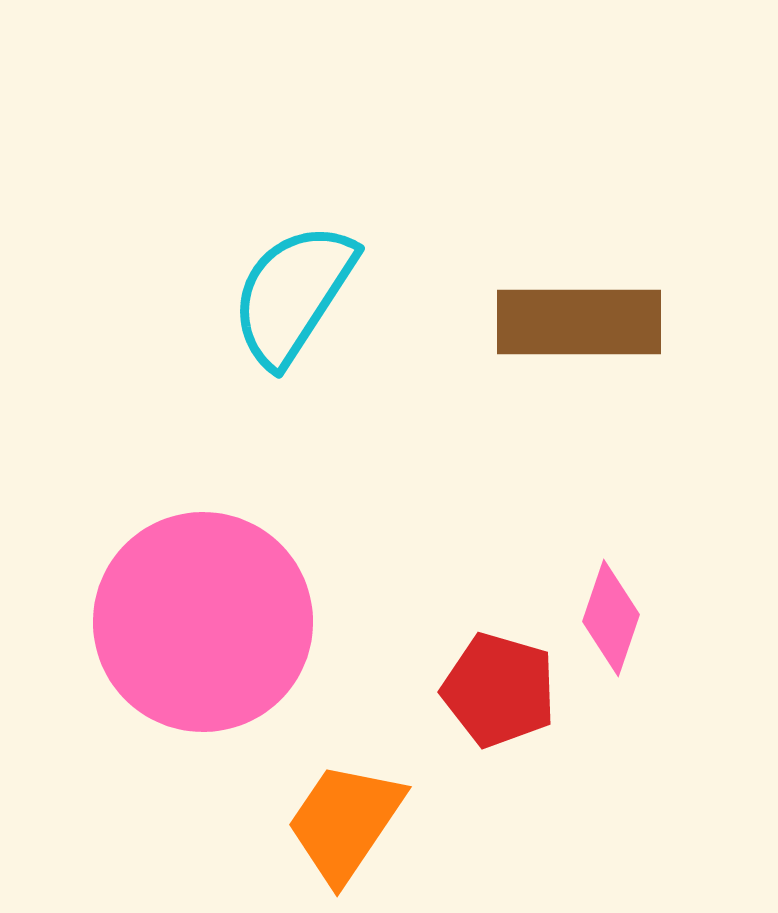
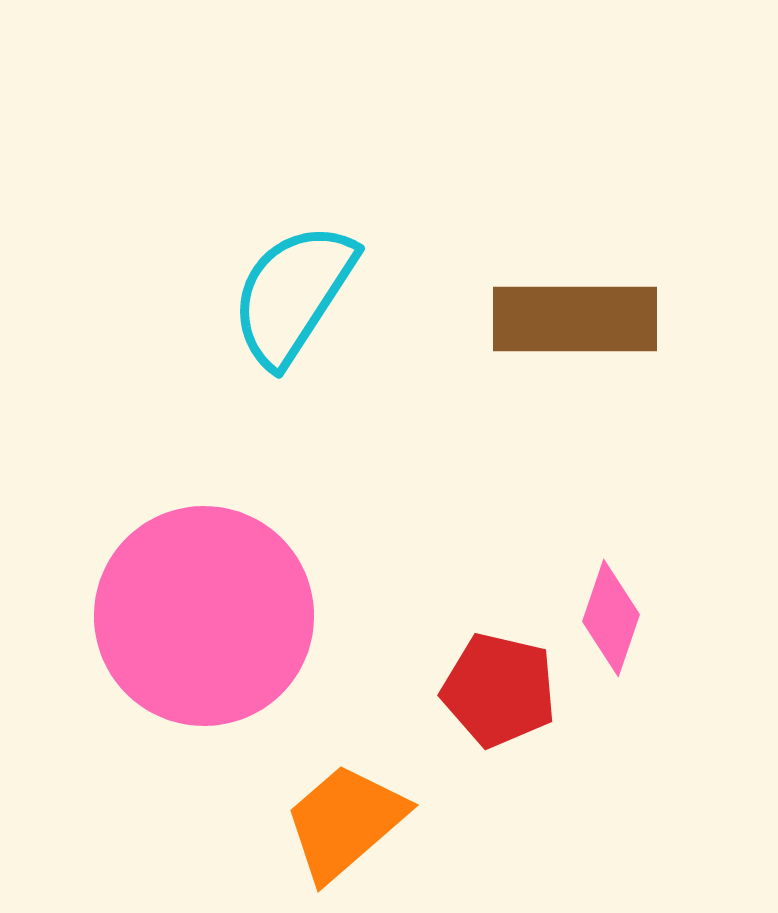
brown rectangle: moved 4 px left, 3 px up
pink circle: moved 1 px right, 6 px up
red pentagon: rotated 3 degrees counterclockwise
orange trapezoid: rotated 15 degrees clockwise
